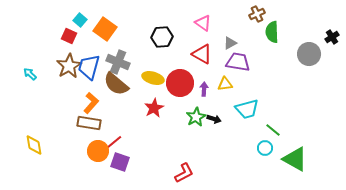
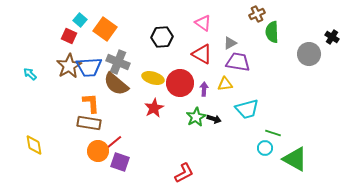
black cross: rotated 24 degrees counterclockwise
blue trapezoid: rotated 108 degrees counterclockwise
orange L-shape: rotated 45 degrees counterclockwise
green line: moved 3 px down; rotated 21 degrees counterclockwise
